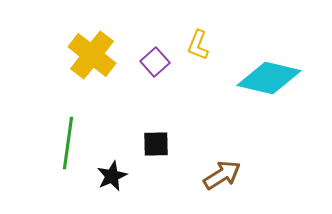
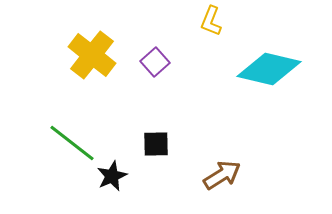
yellow L-shape: moved 13 px right, 24 px up
cyan diamond: moved 9 px up
green line: moved 4 px right; rotated 60 degrees counterclockwise
